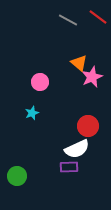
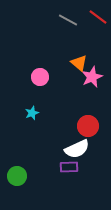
pink circle: moved 5 px up
